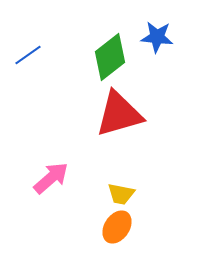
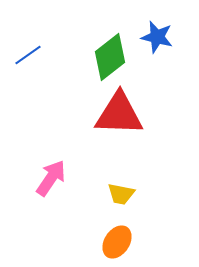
blue star: rotated 8 degrees clockwise
red triangle: rotated 18 degrees clockwise
pink arrow: rotated 15 degrees counterclockwise
orange ellipse: moved 15 px down
